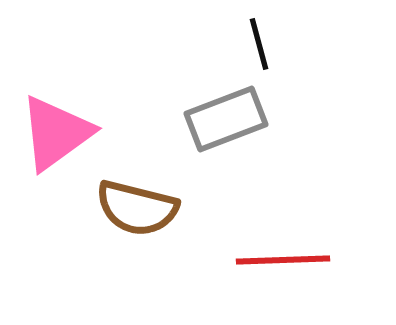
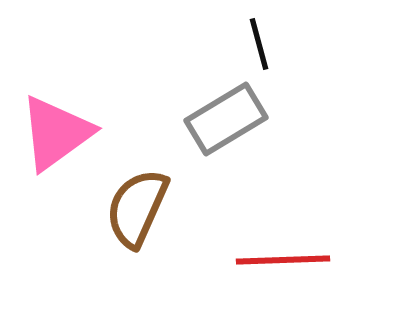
gray rectangle: rotated 10 degrees counterclockwise
brown semicircle: rotated 100 degrees clockwise
